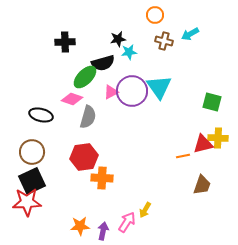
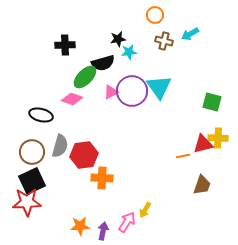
black cross: moved 3 px down
gray semicircle: moved 28 px left, 29 px down
red hexagon: moved 2 px up
